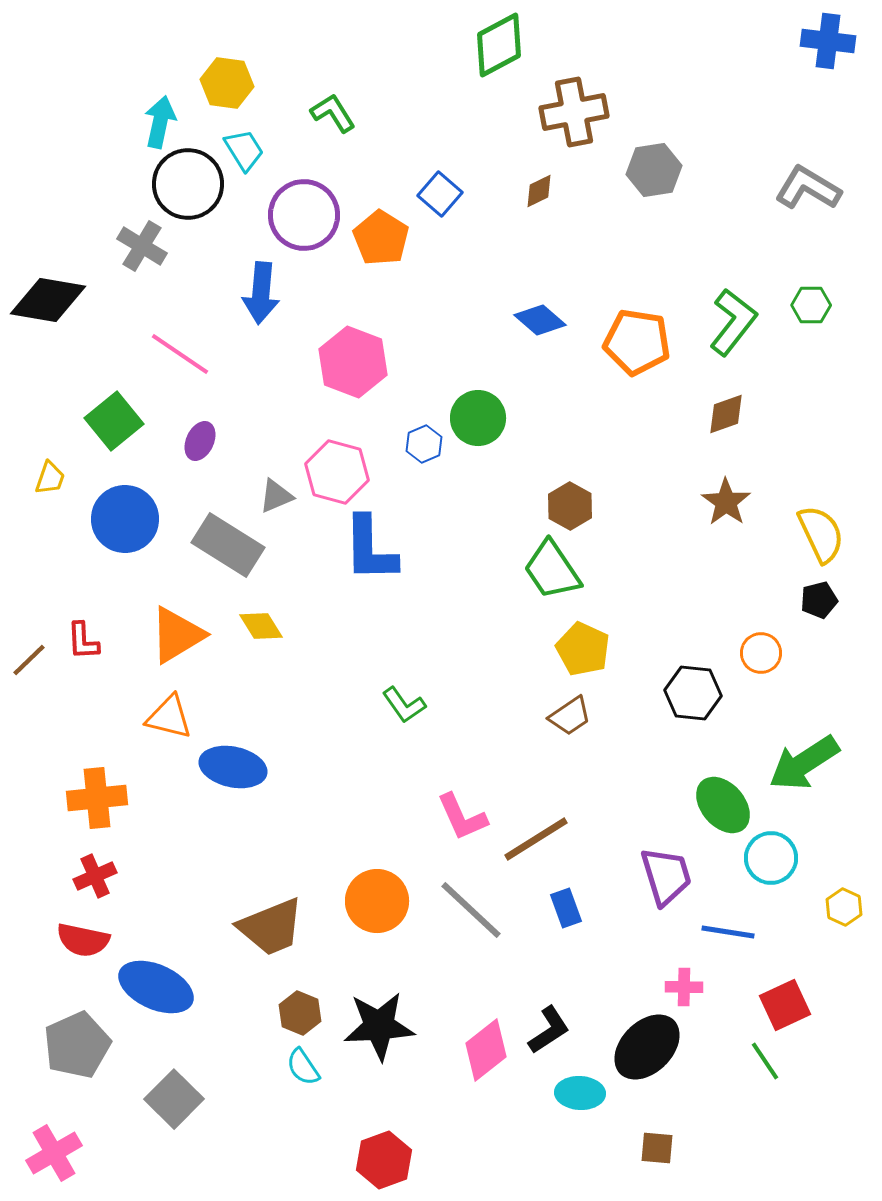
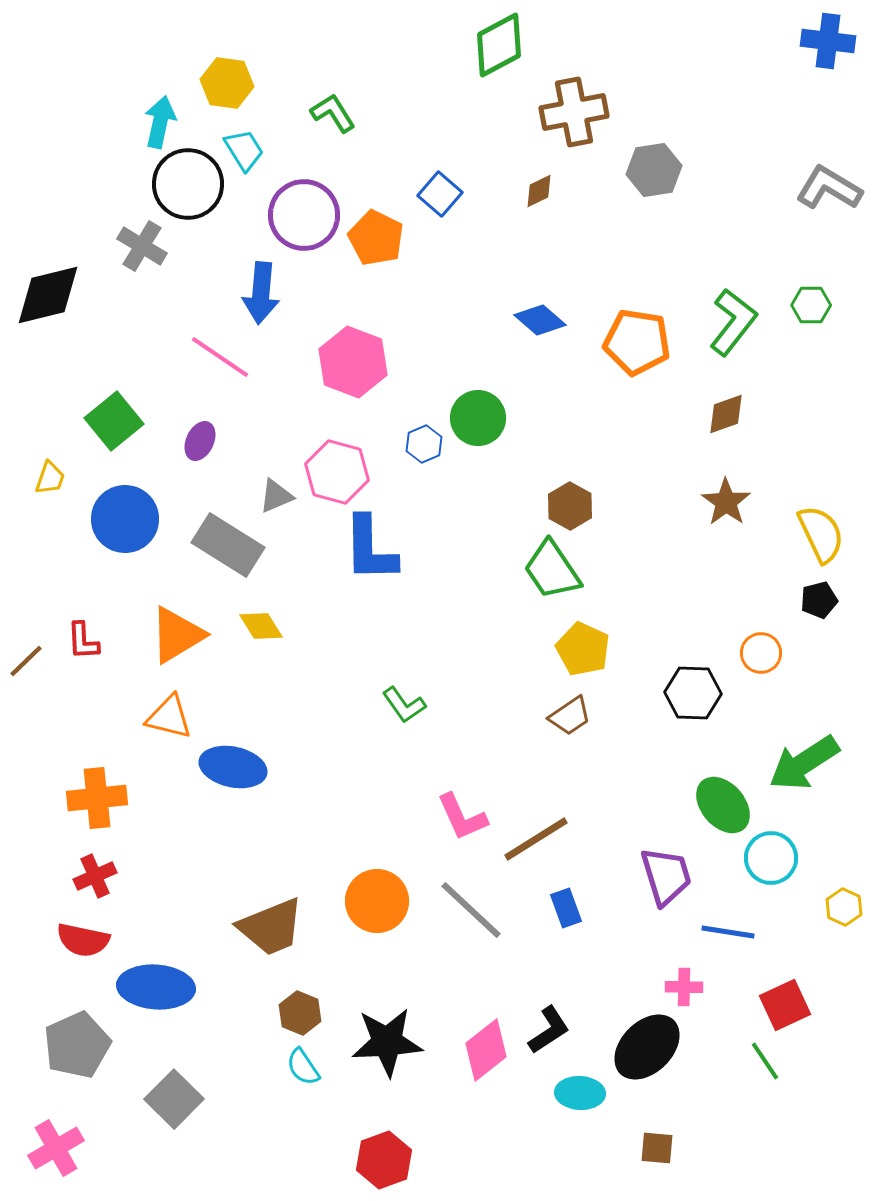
gray L-shape at (808, 188): moved 21 px right
orange pentagon at (381, 238): moved 5 px left; rotated 6 degrees counterclockwise
black diamond at (48, 300): moved 5 px up; rotated 24 degrees counterclockwise
pink line at (180, 354): moved 40 px right, 3 px down
brown line at (29, 660): moved 3 px left, 1 px down
black hexagon at (693, 693): rotated 4 degrees counterclockwise
blue ellipse at (156, 987): rotated 20 degrees counterclockwise
black star at (379, 1026): moved 8 px right, 16 px down
pink cross at (54, 1153): moved 2 px right, 5 px up
